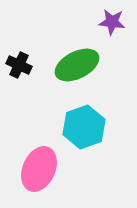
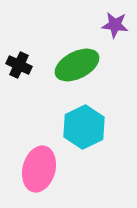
purple star: moved 3 px right, 3 px down
cyan hexagon: rotated 6 degrees counterclockwise
pink ellipse: rotated 9 degrees counterclockwise
